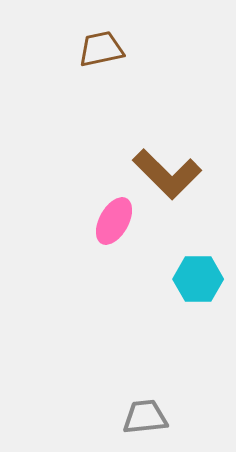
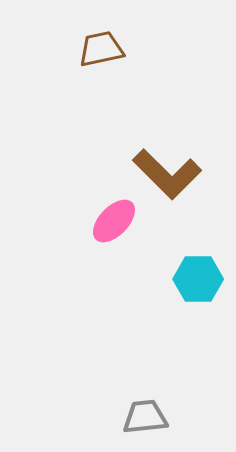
pink ellipse: rotated 15 degrees clockwise
